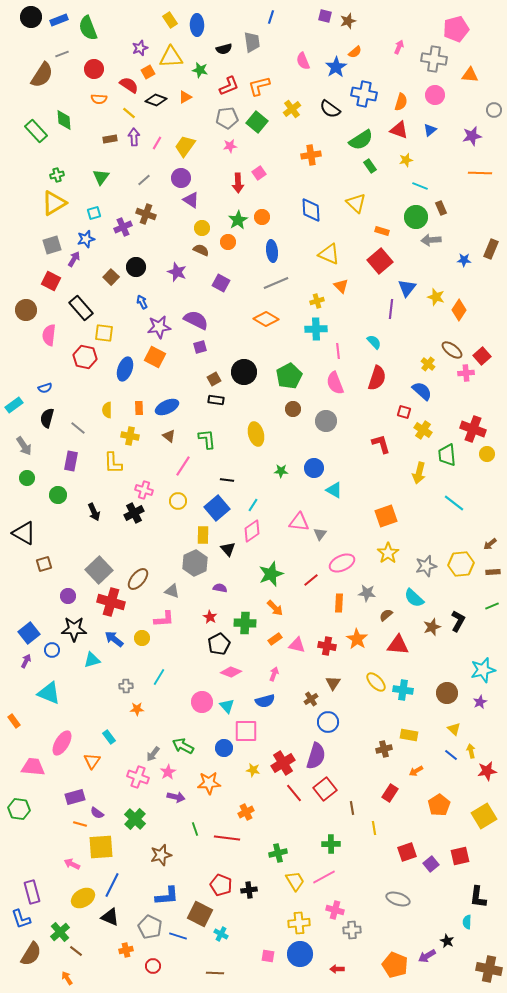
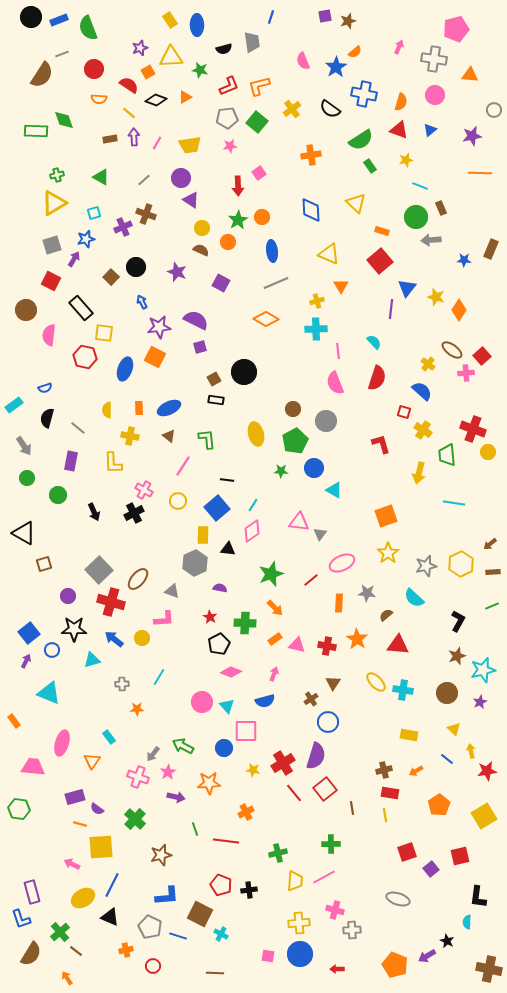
purple square at (325, 16): rotated 24 degrees counterclockwise
green diamond at (64, 120): rotated 15 degrees counterclockwise
green rectangle at (36, 131): rotated 45 degrees counterclockwise
yellow trapezoid at (185, 146): moved 5 px right, 1 px up; rotated 135 degrees counterclockwise
green triangle at (101, 177): rotated 36 degrees counterclockwise
red arrow at (238, 183): moved 3 px down
orange triangle at (341, 286): rotated 14 degrees clockwise
green pentagon at (289, 376): moved 6 px right, 65 px down
blue ellipse at (167, 407): moved 2 px right, 1 px down
yellow circle at (487, 454): moved 1 px right, 2 px up
pink cross at (144, 490): rotated 12 degrees clockwise
cyan line at (454, 503): rotated 30 degrees counterclockwise
black triangle at (228, 549): rotated 42 degrees counterclockwise
yellow hexagon at (461, 564): rotated 20 degrees counterclockwise
brown star at (432, 627): moved 25 px right, 29 px down
gray cross at (126, 686): moved 4 px left, 2 px up
pink ellipse at (62, 743): rotated 15 degrees counterclockwise
brown cross at (384, 749): moved 21 px down
blue line at (451, 755): moved 4 px left, 4 px down
red rectangle at (390, 793): rotated 66 degrees clockwise
purple semicircle at (97, 813): moved 4 px up
yellow line at (374, 828): moved 11 px right, 13 px up
red line at (227, 838): moved 1 px left, 3 px down
purple square at (431, 864): moved 5 px down
yellow trapezoid at (295, 881): rotated 35 degrees clockwise
